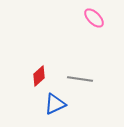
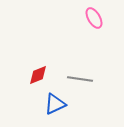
pink ellipse: rotated 15 degrees clockwise
red diamond: moved 1 px left, 1 px up; rotated 20 degrees clockwise
